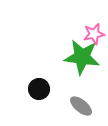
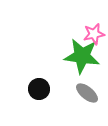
green star: moved 1 px up
gray ellipse: moved 6 px right, 13 px up
